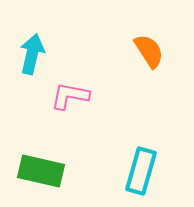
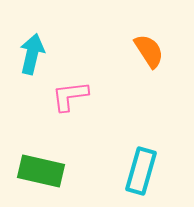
pink L-shape: rotated 18 degrees counterclockwise
